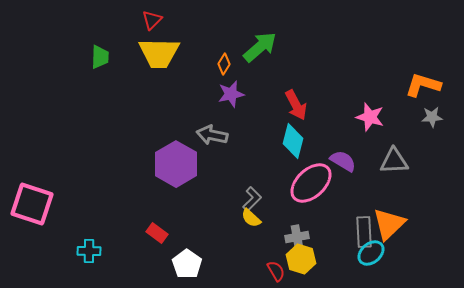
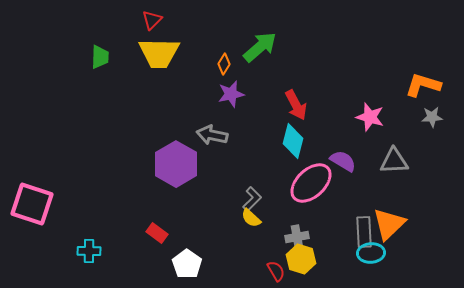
cyan ellipse: rotated 36 degrees clockwise
